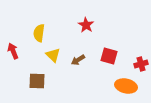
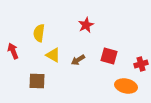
red star: rotated 14 degrees clockwise
yellow triangle: rotated 14 degrees counterclockwise
